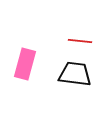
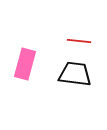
red line: moved 1 px left
